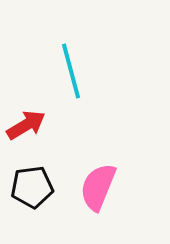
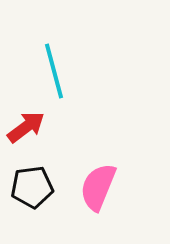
cyan line: moved 17 px left
red arrow: moved 2 px down; rotated 6 degrees counterclockwise
